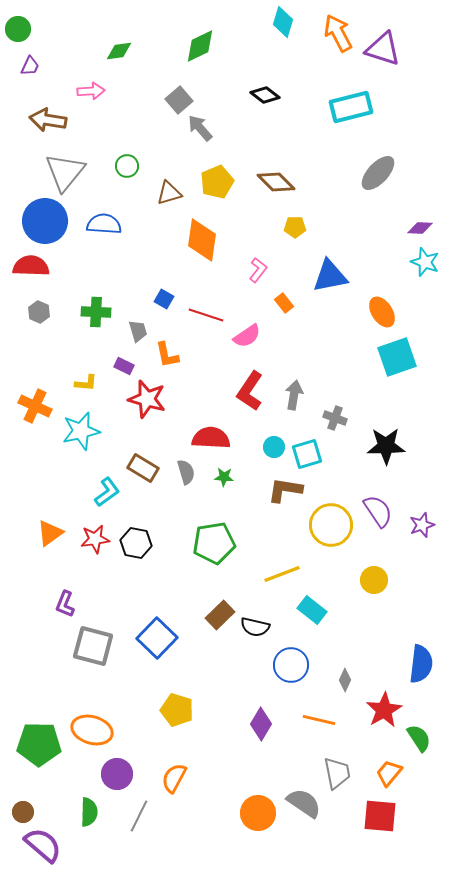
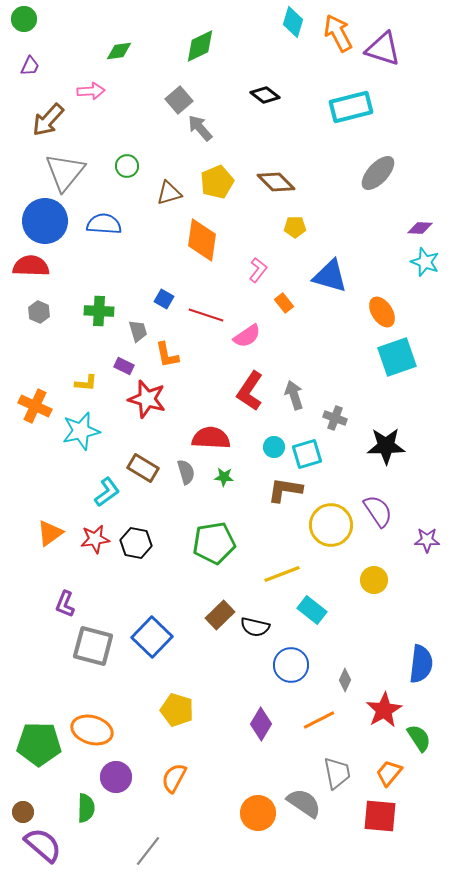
cyan diamond at (283, 22): moved 10 px right
green circle at (18, 29): moved 6 px right, 10 px up
brown arrow at (48, 120): rotated 57 degrees counterclockwise
blue triangle at (330, 276): rotated 27 degrees clockwise
green cross at (96, 312): moved 3 px right, 1 px up
gray arrow at (294, 395): rotated 28 degrees counterclockwise
purple star at (422, 525): moved 5 px right, 15 px down; rotated 20 degrees clockwise
blue square at (157, 638): moved 5 px left, 1 px up
orange line at (319, 720): rotated 40 degrees counterclockwise
purple circle at (117, 774): moved 1 px left, 3 px down
green semicircle at (89, 812): moved 3 px left, 4 px up
gray line at (139, 816): moved 9 px right, 35 px down; rotated 12 degrees clockwise
